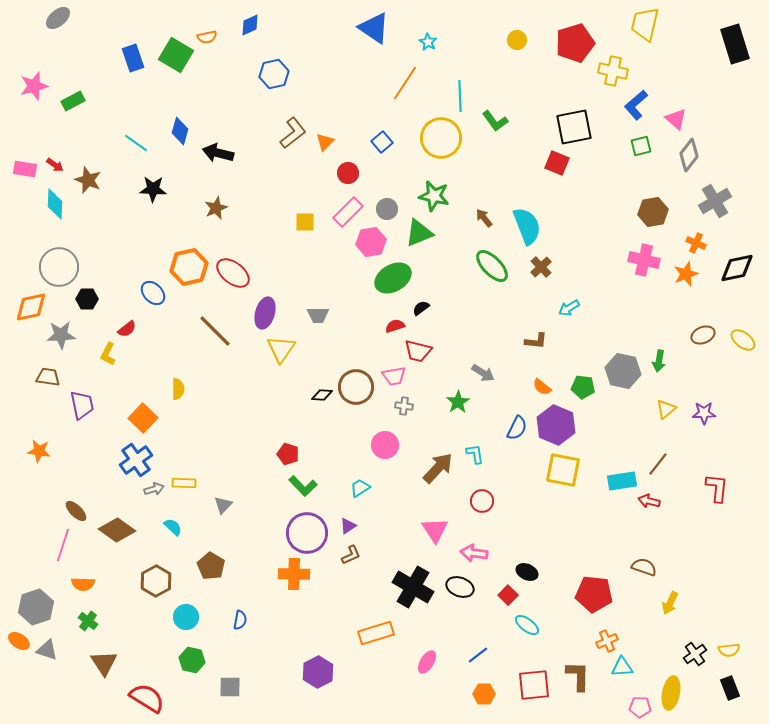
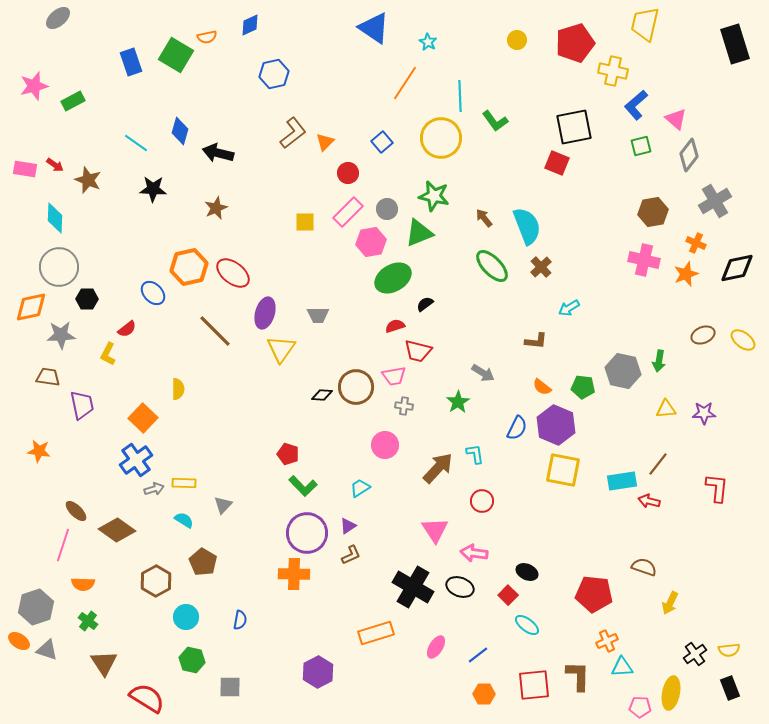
blue rectangle at (133, 58): moved 2 px left, 4 px down
cyan diamond at (55, 204): moved 14 px down
black semicircle at (421, 308): moved 4 px right, 4 px up
yellow triangle at (666, 409): rotated 35 degrees clockwise
cyan semicircle at (173, 527): moved 11 px right, 7 px up; rotated 12 degrees counterclockwise
brown pentagon at (211, 566): moved 8 px left, 4 px up
pink ellipse at (427, 662): moved 9 px right, 15 px up
